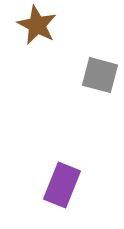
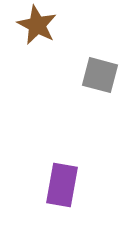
purple rectangle: rotated 12 degrees counterclockwise
